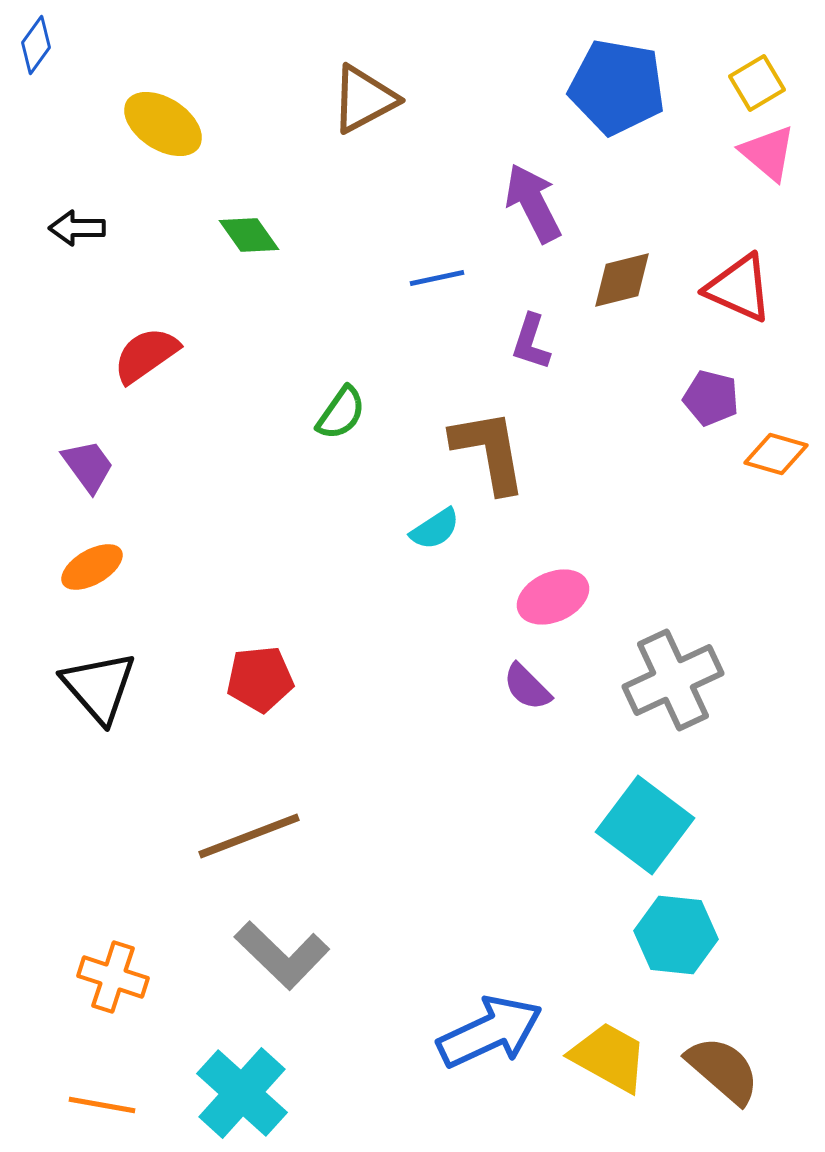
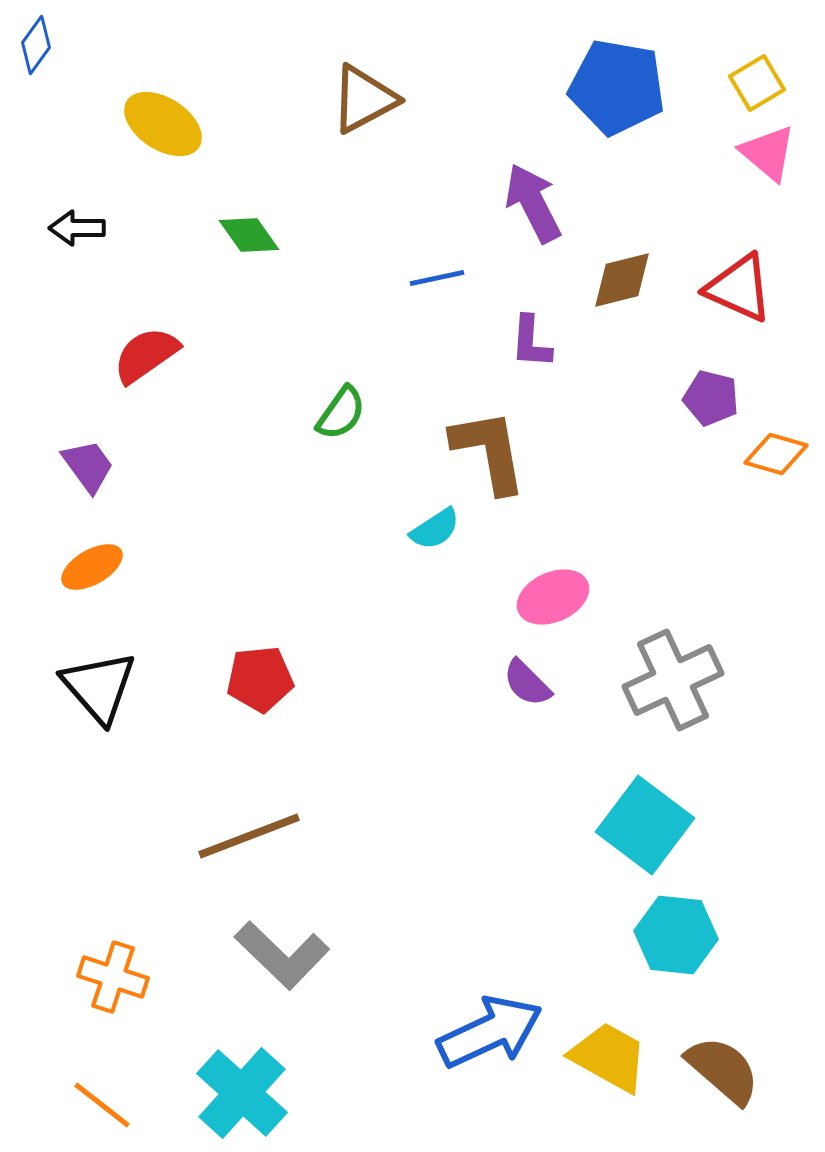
purple L-shape: rotated 14 degrees counterclockwise
purple semicircle: moved 4 px up
orange line: rotated 28 degrees clockwise
